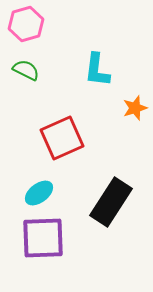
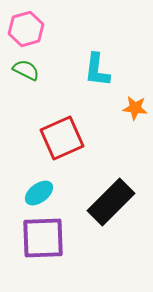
pink hexagon: moved 5 px down
orange star: rotated 25 degrees clockwise
black rectangle: rotated 12 degrees clockwise
